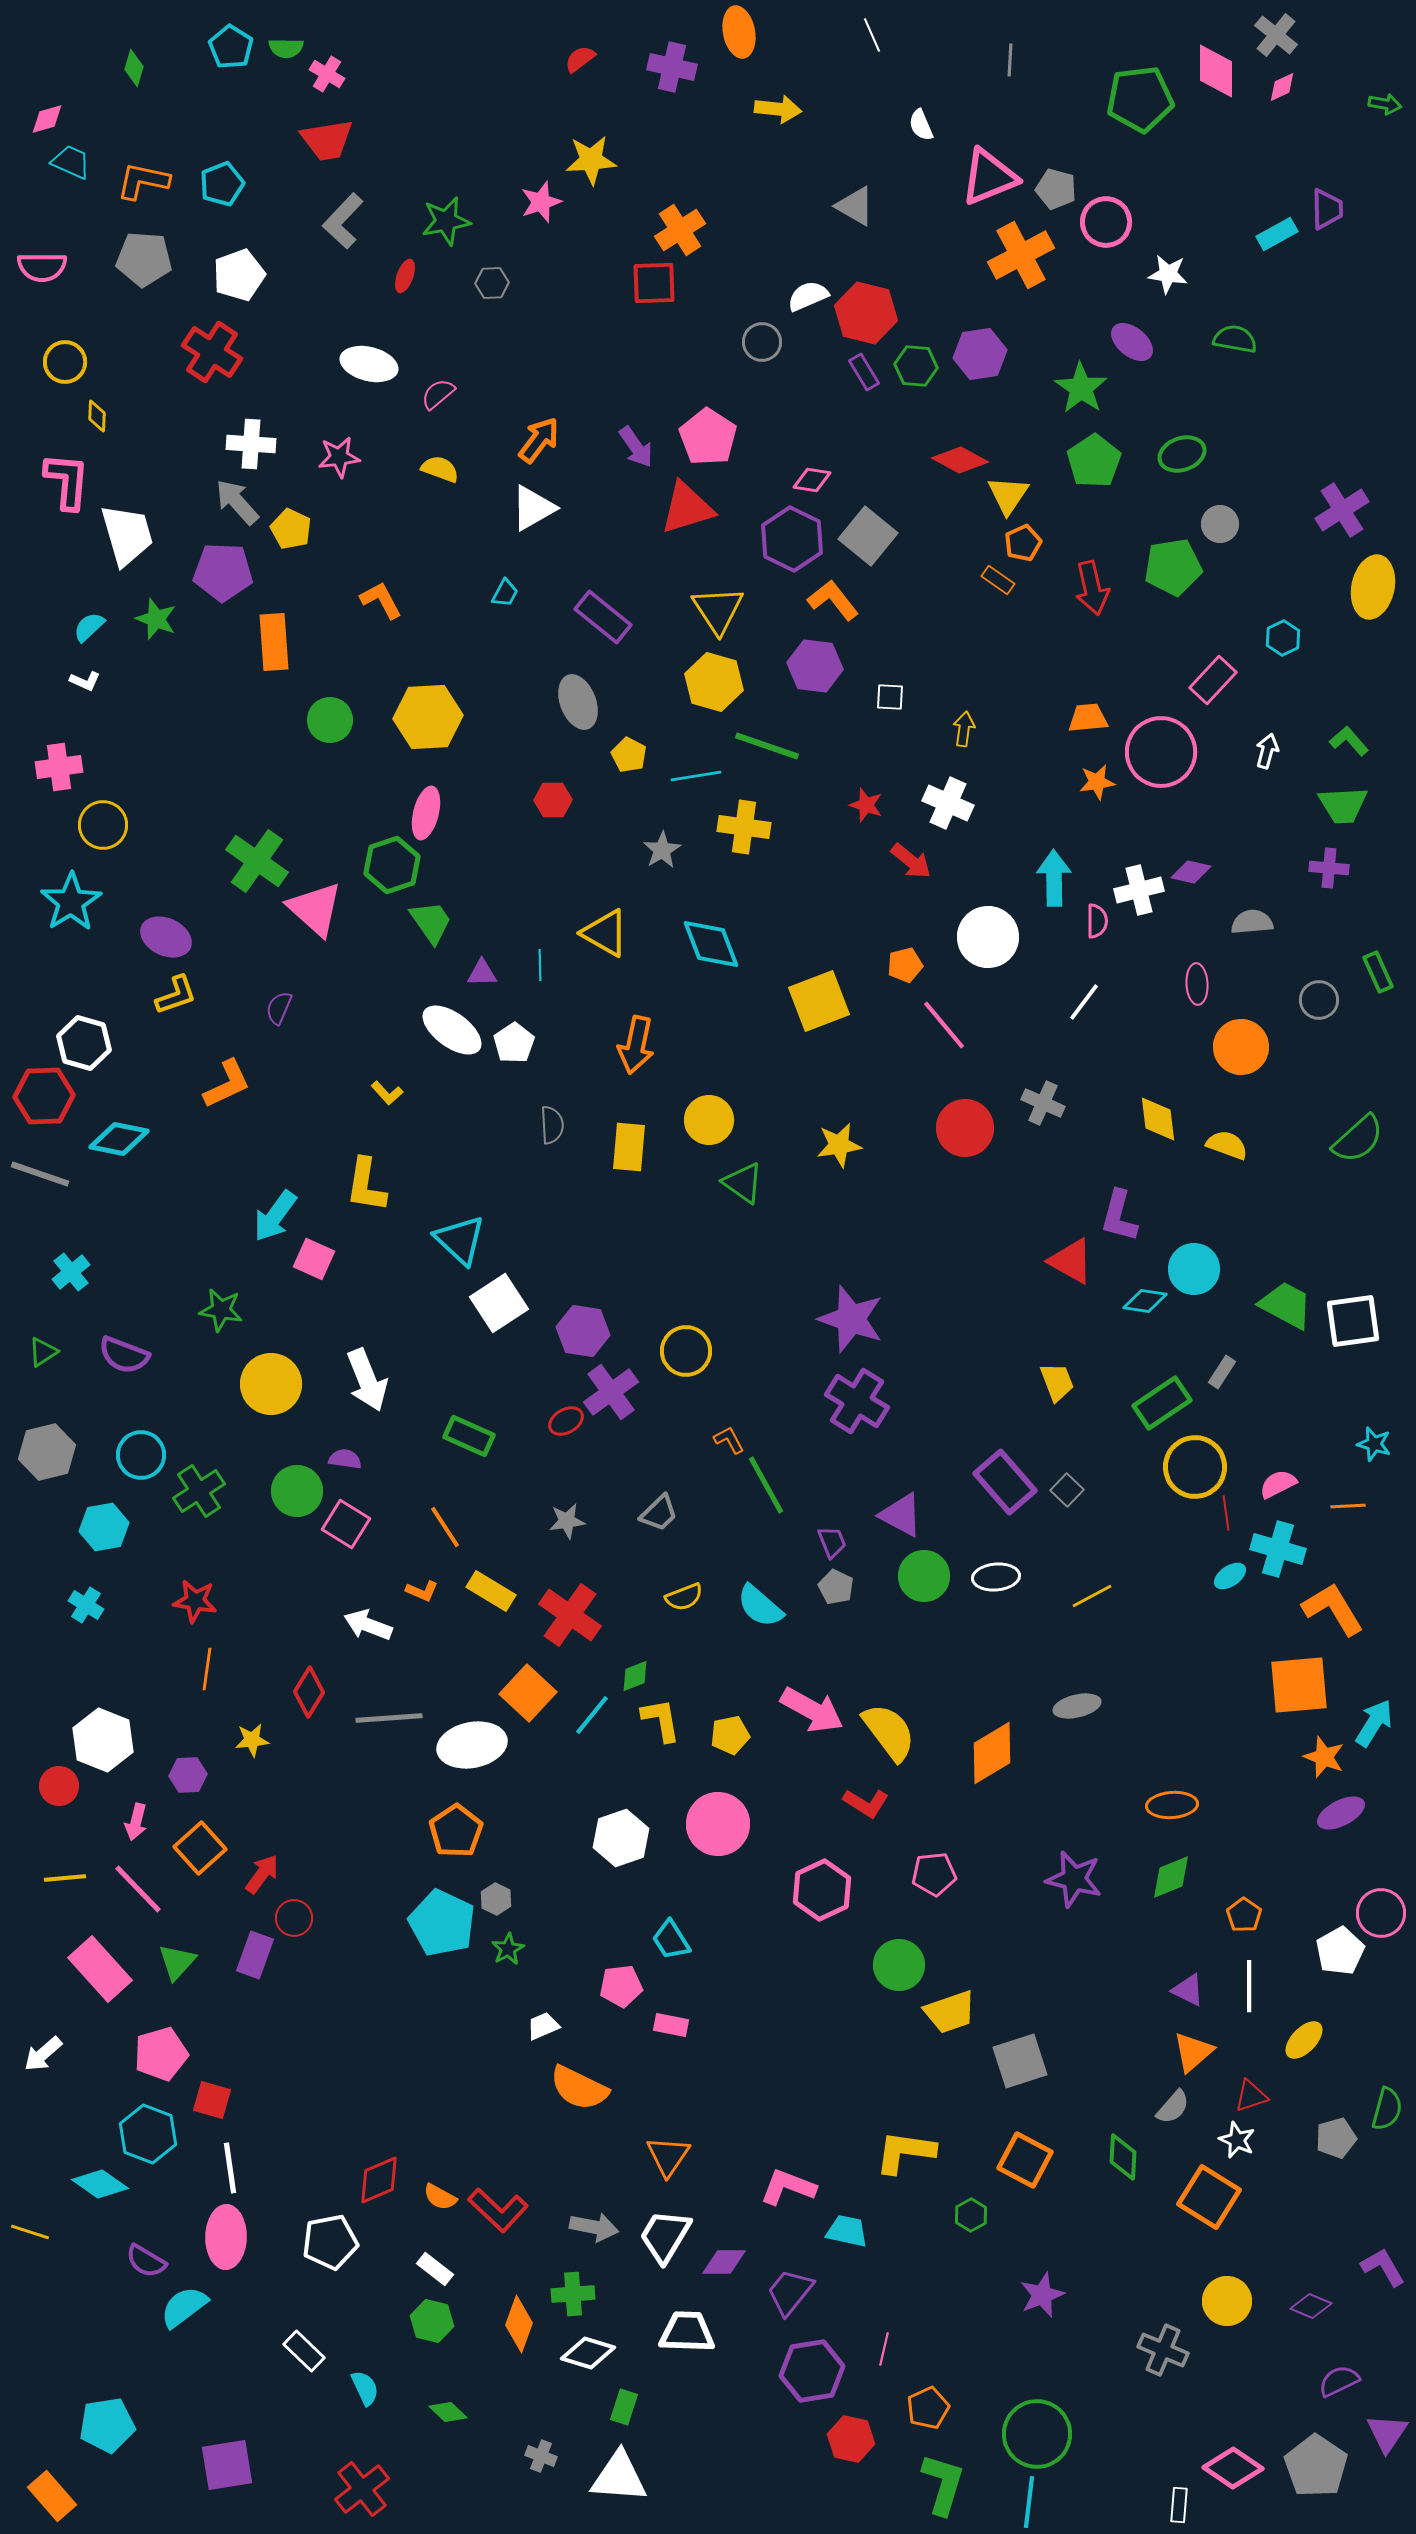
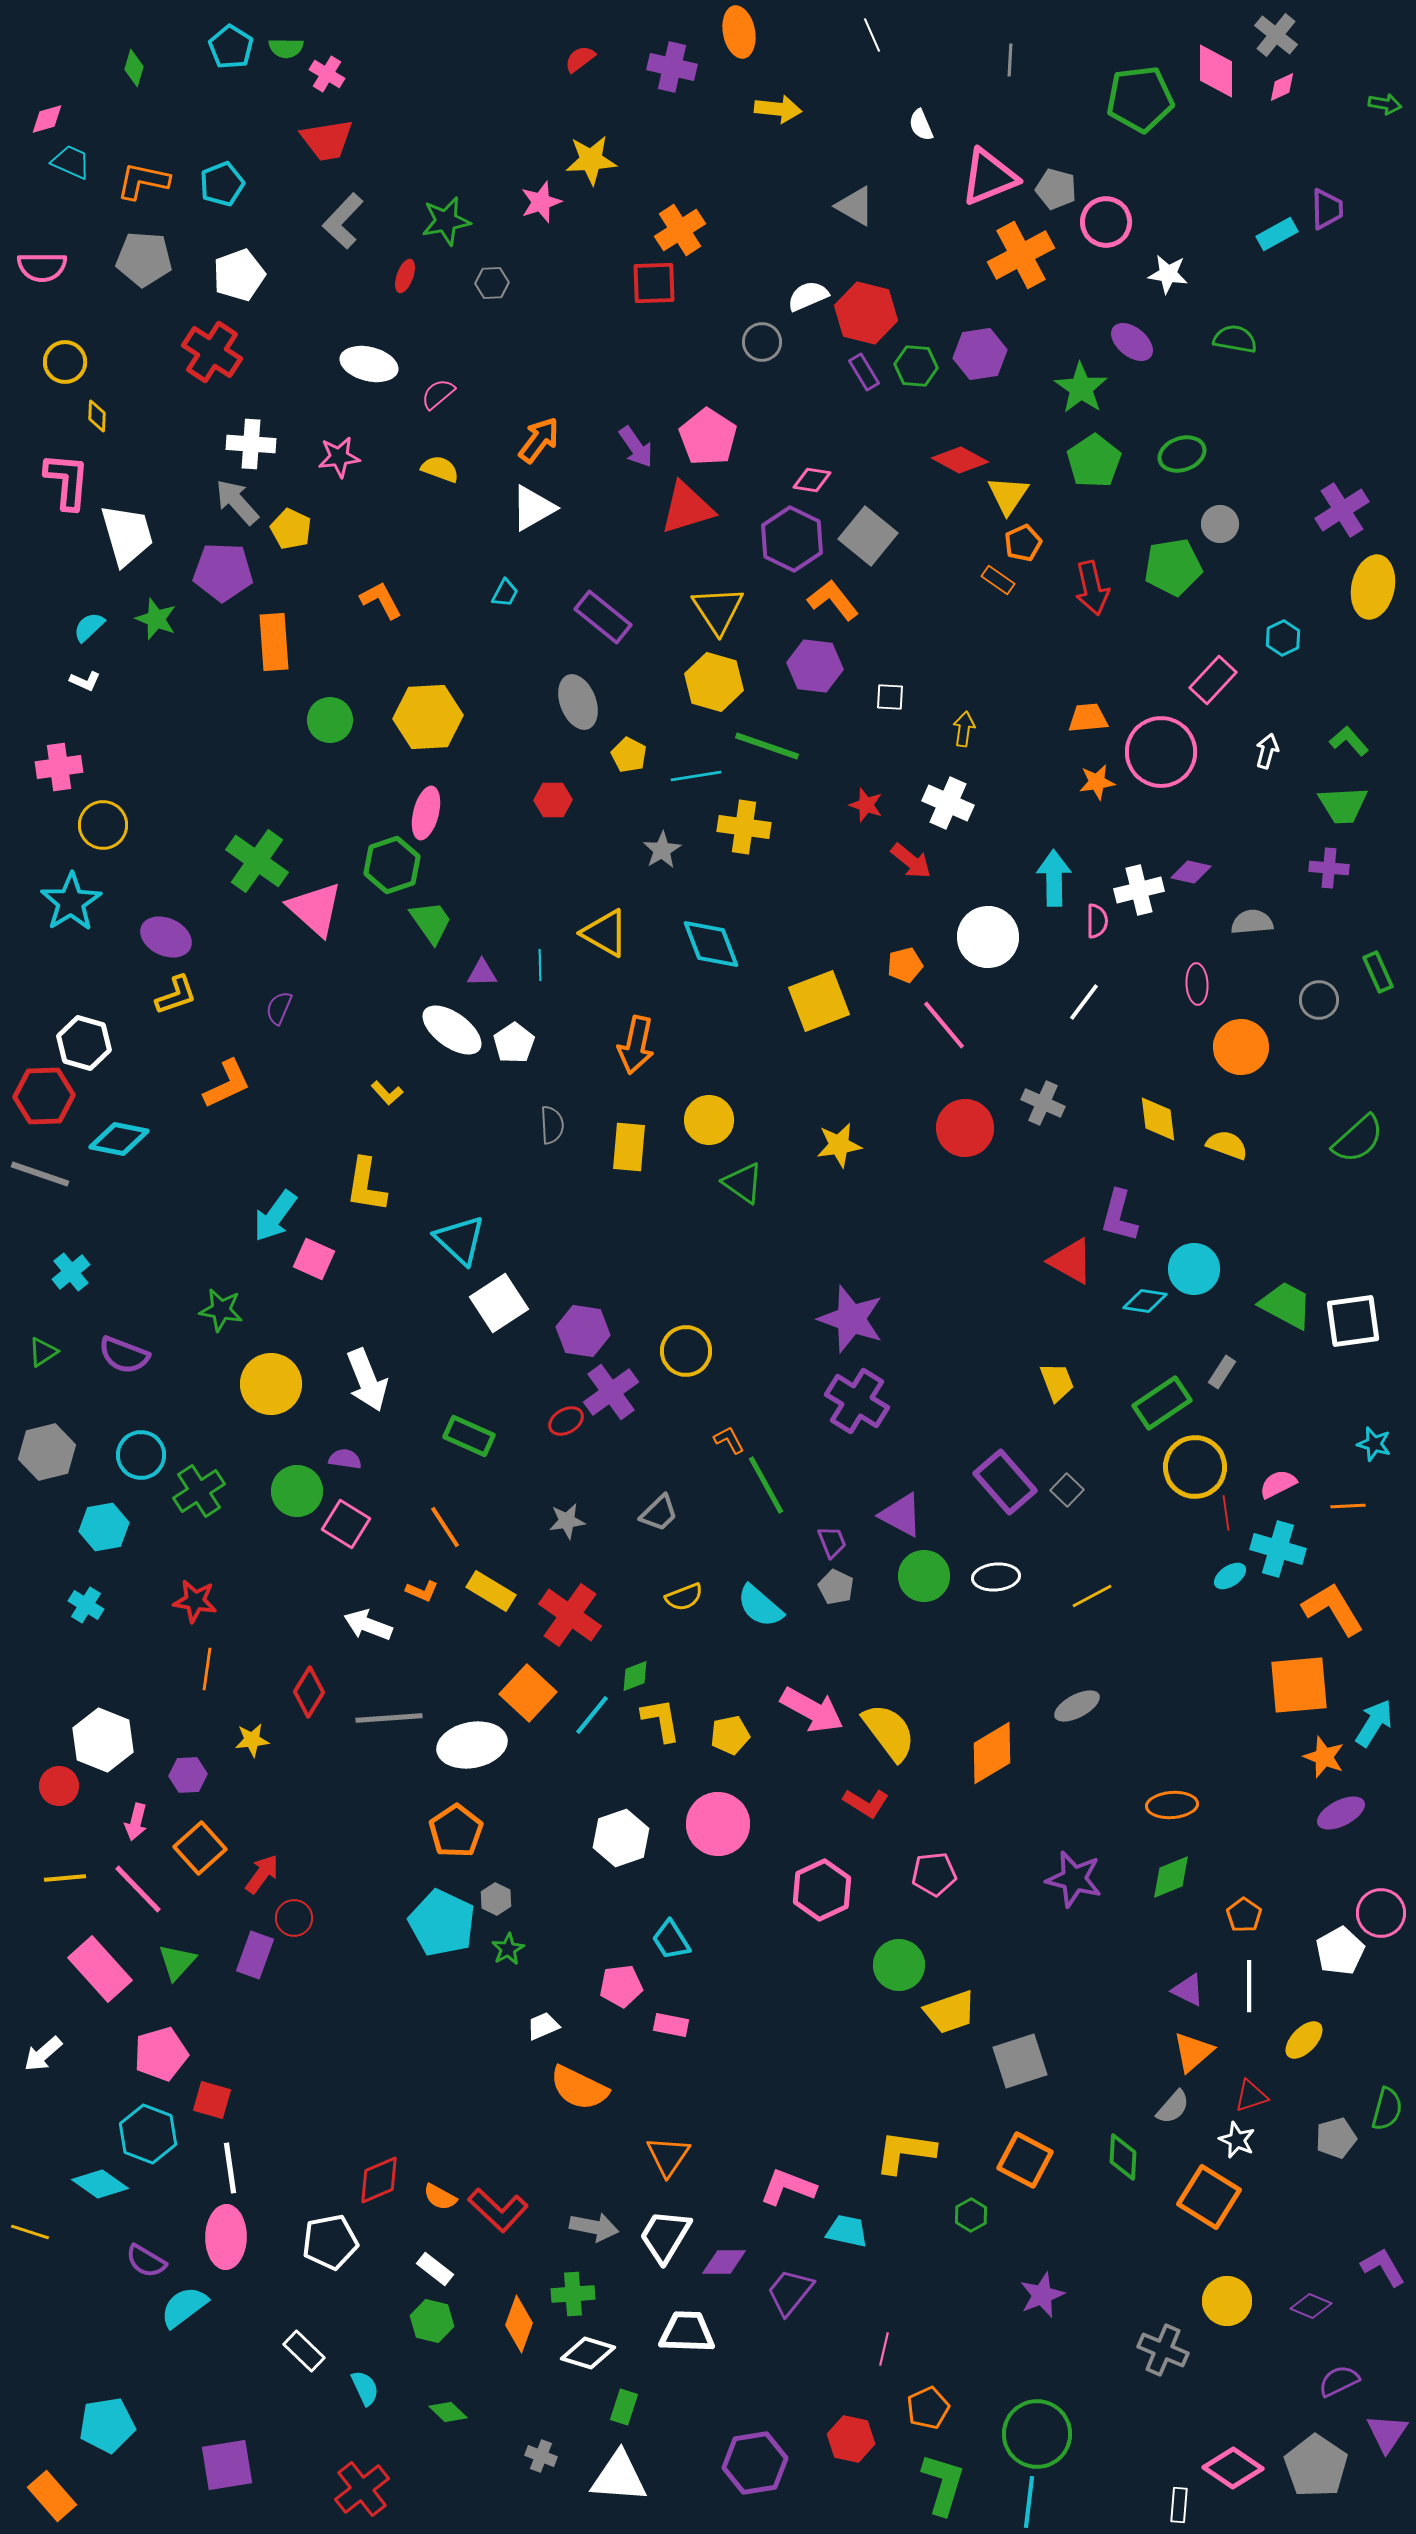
gray ellipse at (1077, 1706): rotated 15 degrees counterclockwise
purple hexagon at (812, 2371): moved 57 px left, 92 px down
